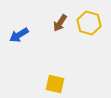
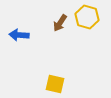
yellow hexagon: moved 2 px left, 6 px up
blue arrow: rotated 36 degrees clockwise
